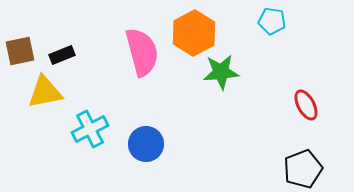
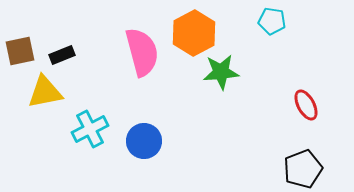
blue circle: moved 2 px left, 3 px up
